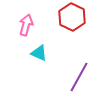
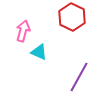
pink arrow: moved 3 px left, 6 px down
cyan triangle: moved 1 px up
